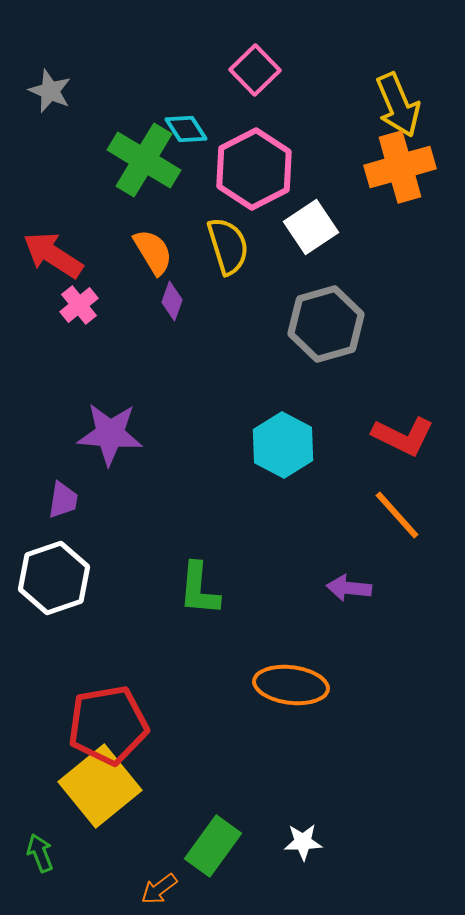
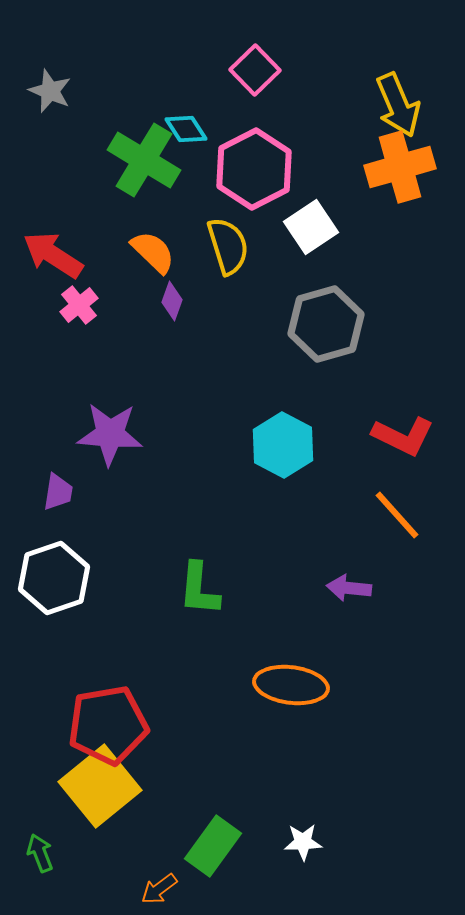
orange semicircle: rotated 15 degrees counterclockwise
purple trapezoid: moved 5 px left, 8 px up
